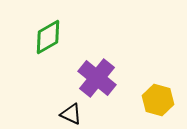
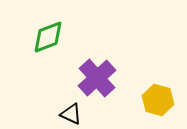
green diamond: rotated 9 degrees clockwise
purple cross: rotated 9 degrees clockwise
